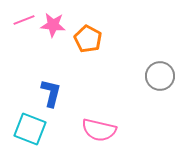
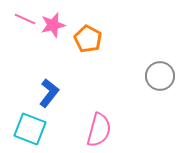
pink line: moved 1 px right, 1 px up; rotated 45 degrees clockwise
pink star: rotated 20 degrees counterclockwise
blue L-shape: moved 2 px left; rotated 24 degrees clockwise
pink semicircle: rotated 88 degrees counterclockwise
